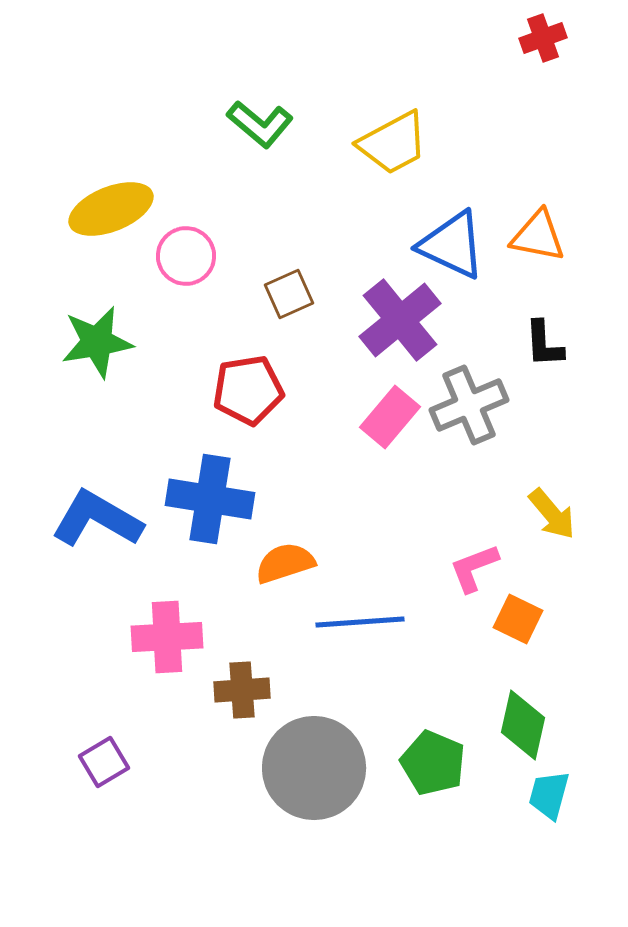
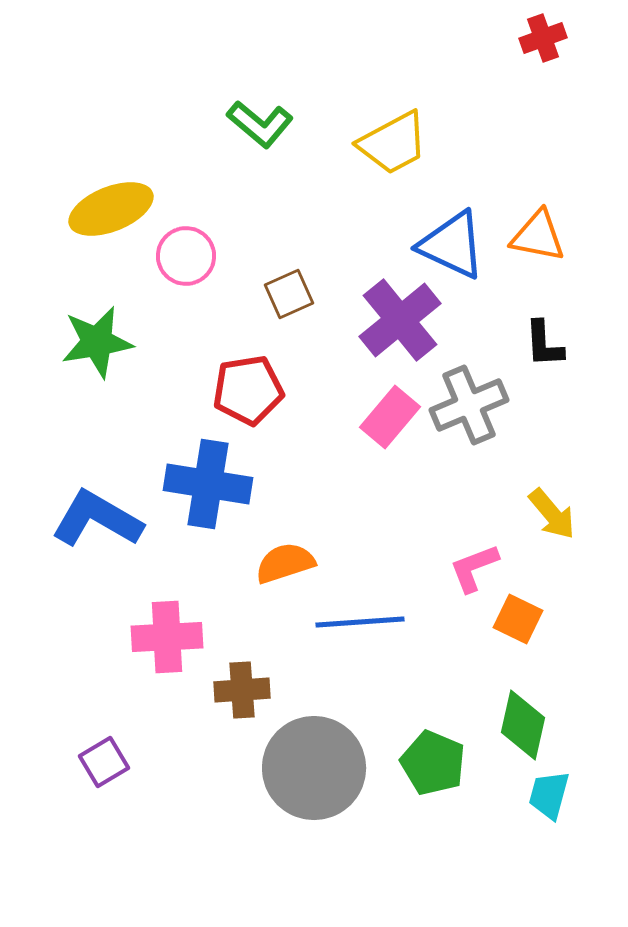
blue cross: moved 2 px left, 15 px up
